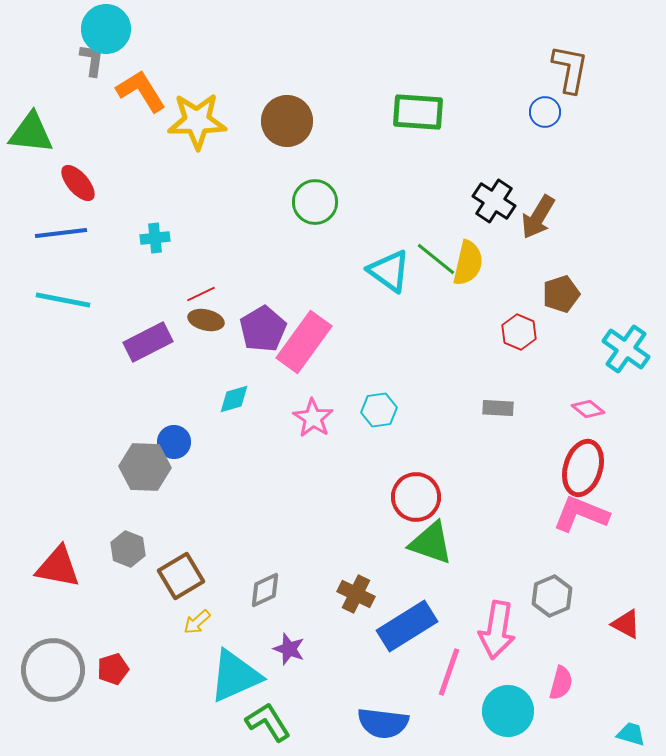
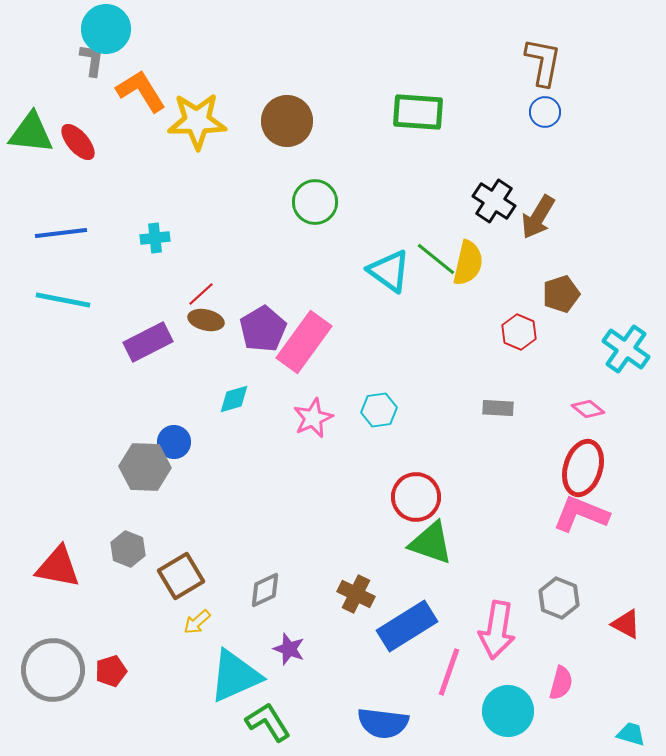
brown L-shape at (570, 69): moved 27 px left, 7 px up
red ellipse at (78, 183): moved 41 px up
red line at (201, 294): rotated 16 degrees counterclockwise
pink star at (313, 418): rotated 15 degrees clockwise
gray hexagon at (552, 596): moved 7 px right, 2 px down; rotated 15 degrees counterclockwise
red pentagon at (113, 669): moved 2 px left, 2 px down
